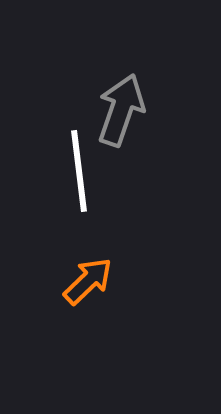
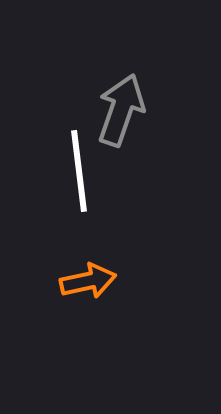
orange arrow: rotated 32 degrees clockwise
